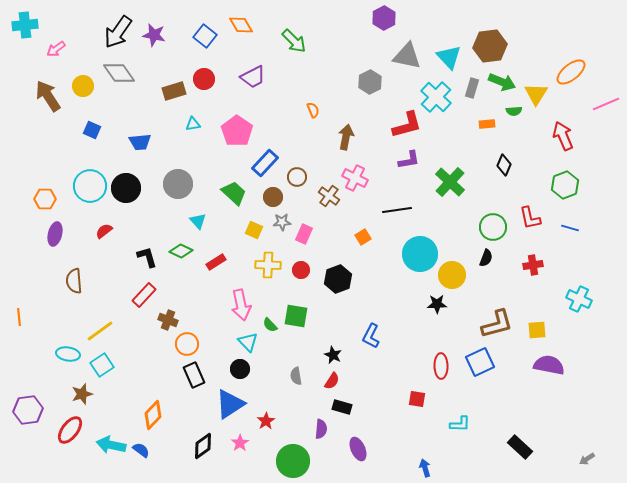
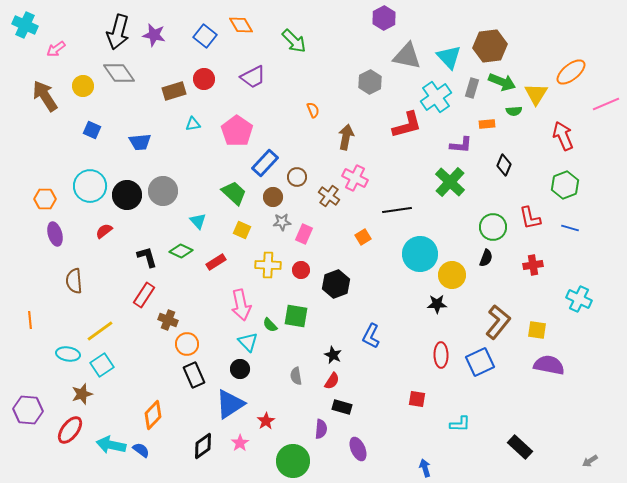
cyan cross at (25, 25): rotated 30 degrees clockwise
black arrow at (118, 32): rotated 20 degrees counterclockwise
brown arrow at (48, 96): moved 3 px left
cyan cross at (436, 97): rotated 12 degrees clockwise
purple L-shape at (409, 160): moved 52 px right, 15 px up; rotated 15 degrees clockwise
gray circle at (178, 184): moved 15 px left, 7 px down
black circle at (126, 188): moved 1 px right, 7 px down
yellow square at (254, 230): moved 12 px left
purple ellipse at (55, 234): rotated 30 degrees counterclockwise
black hexagon at (338, 279): moved 2 px left, 5 px down
red rectangle at (144, 295): rotated 10 degrees counterclockwise
orange line at (19, 317): moved 11 px right, 3 px down
brown L-shape at (497, 324): moved 1 px right, 2 px up; rotated 36 degrees counterclockwise
yellow square at (537, 330): rotated 12 degrees clockwise
red ellipse at (441, 366): moved 11 px up
purple hexagon at (28, 410): rotated 12 degrees clockwise
gray arrow at (587, 459): moved 3 px right, 2 px down
